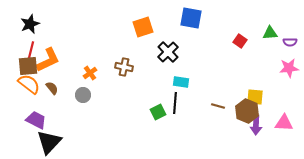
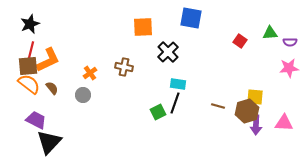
orange square: rotated 15 degrees clockwise
cyan rectangle: moved 3 px left, 2 px down
black line: rotated 15 degrees clockwise
brown hexagon: rotated 20 degrees clockwise
